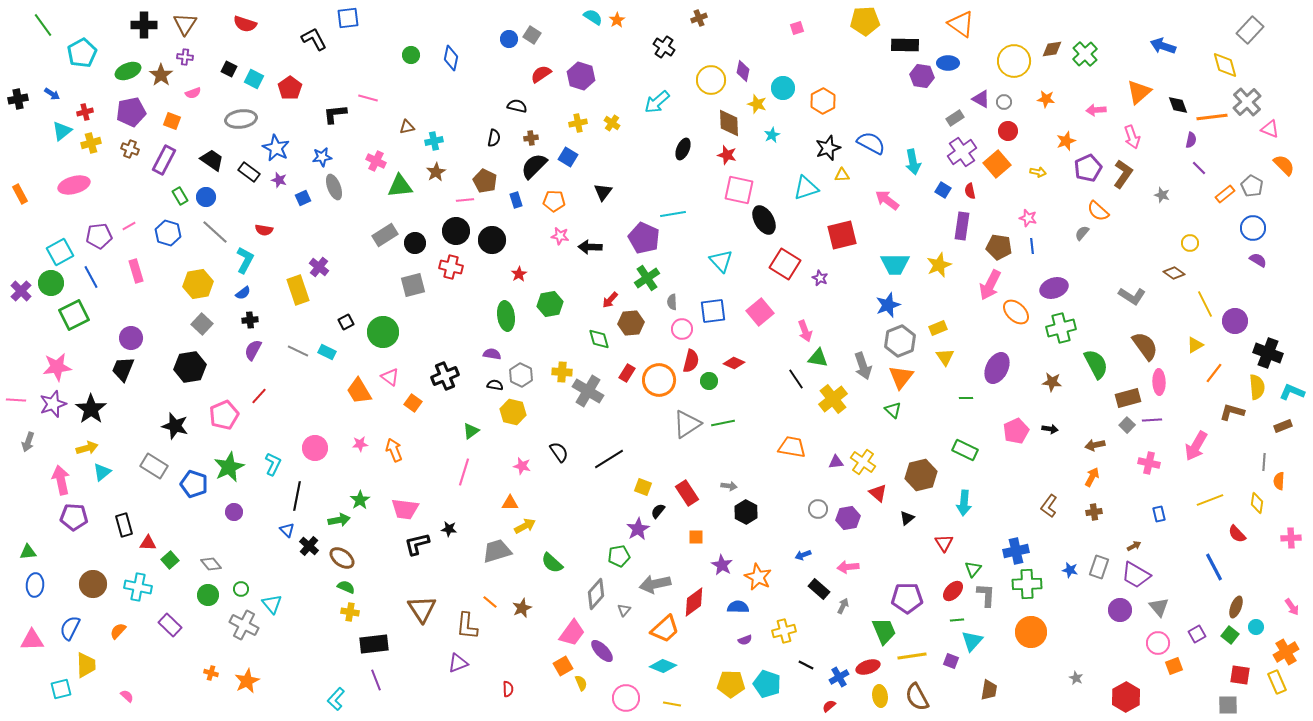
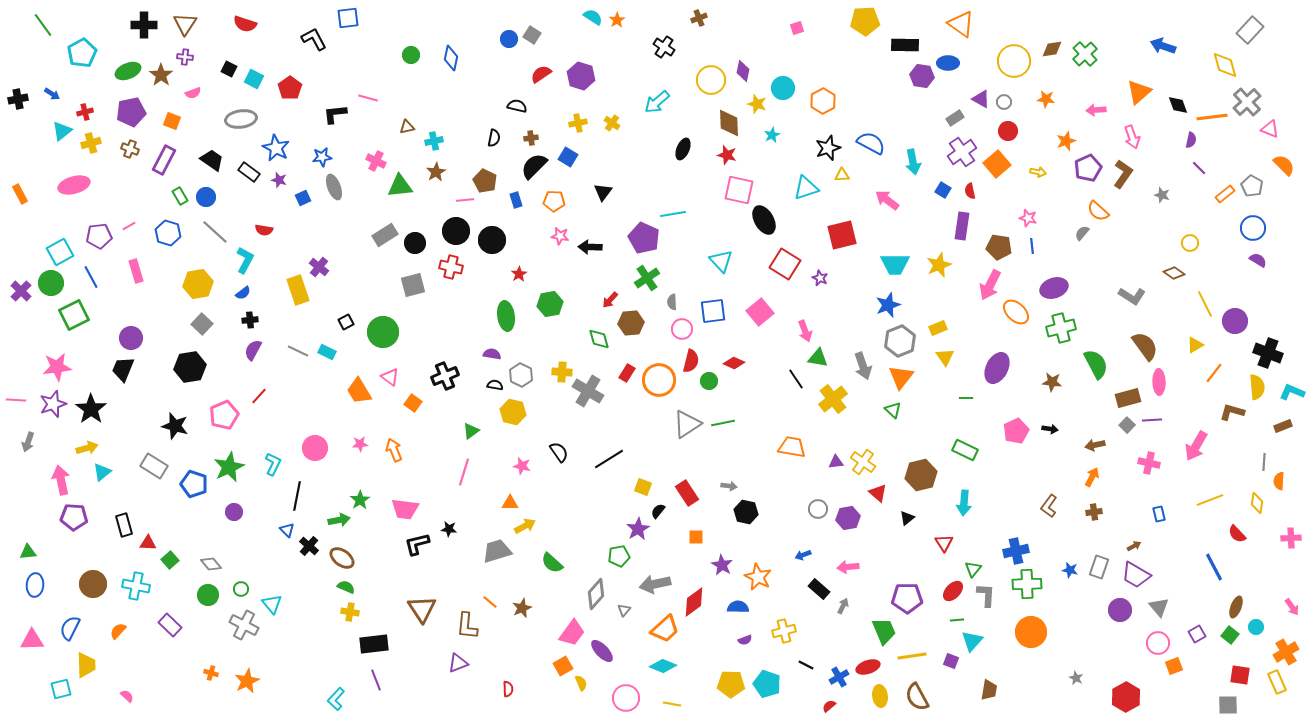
black hexagon at (746, 512): rotated 15 degrees counterclockwise
cyan cross at (138, 587): moved 2 px left, 1 px up
